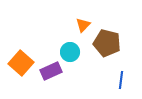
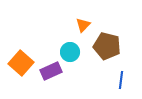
brown pentagon: moved 3 px down
